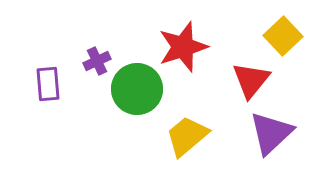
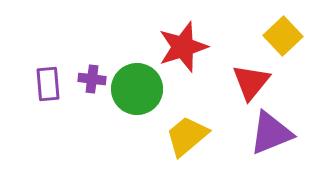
purple cross: moved 5 px left, 18 px down; rotated 32 degrees clockwise
red triangle: moved 2 px down
purple triangle: rotated 21 degrees clockwise
